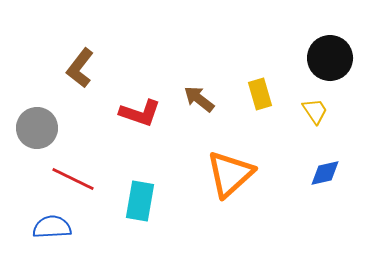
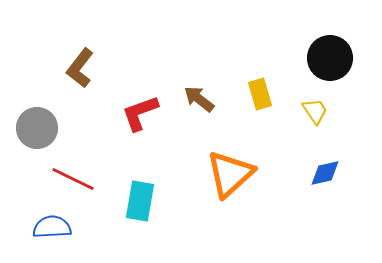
red L-shape: rotated 141 degrees clockwise
